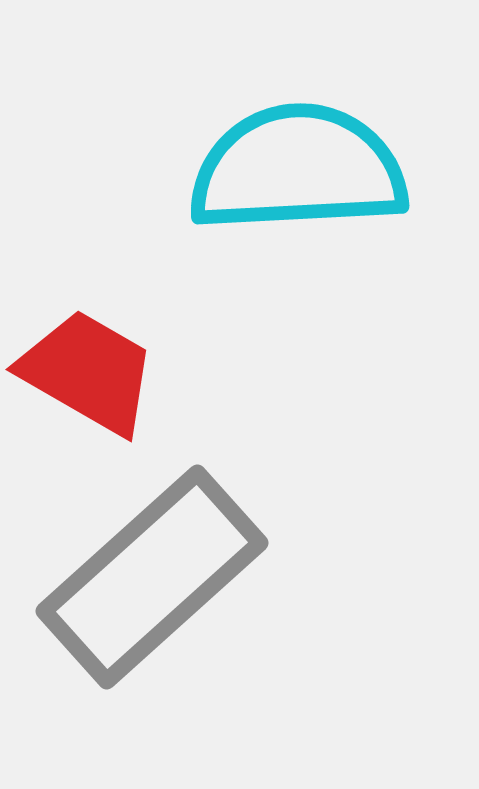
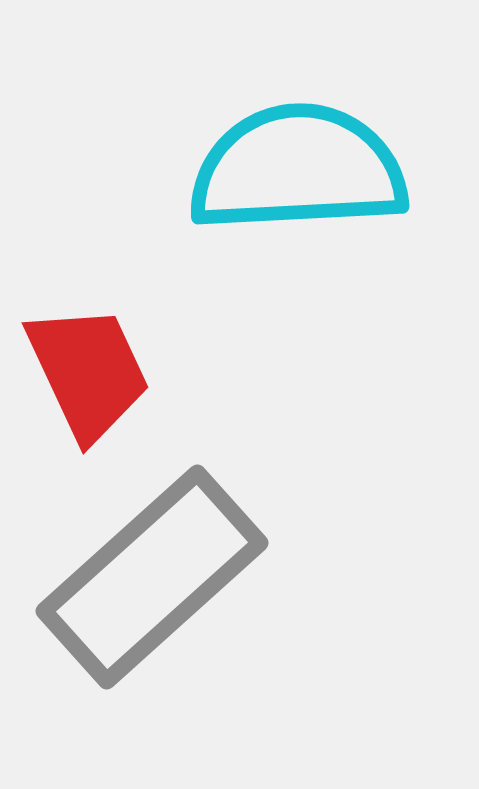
red trapezoid: rotated 35 degrees clockwise
